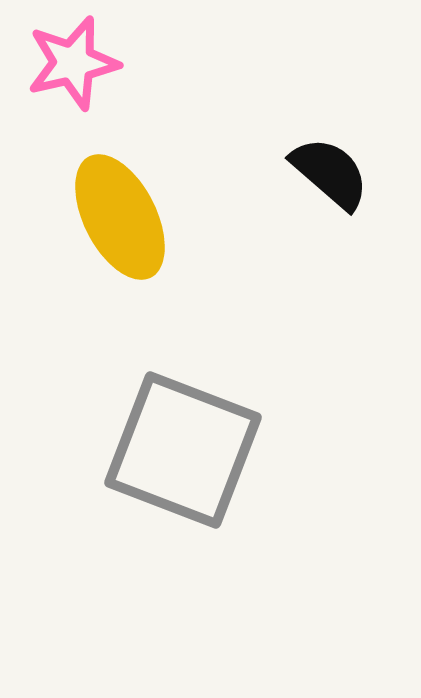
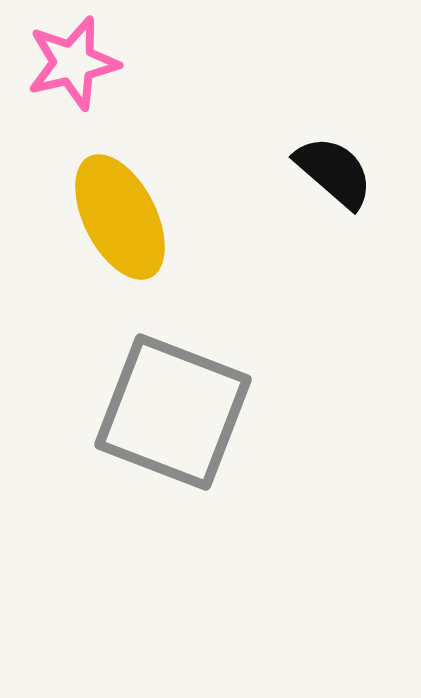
black semicircle: moved 4 px right, 1 px up
gray square: moved 10 px left, 38 px up
